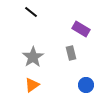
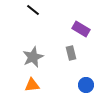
black line: moved 2 px right, 2 px up
gray star: rotated 10 degrees clockwise
orange triangle: rotated 28 degrees clockwise
